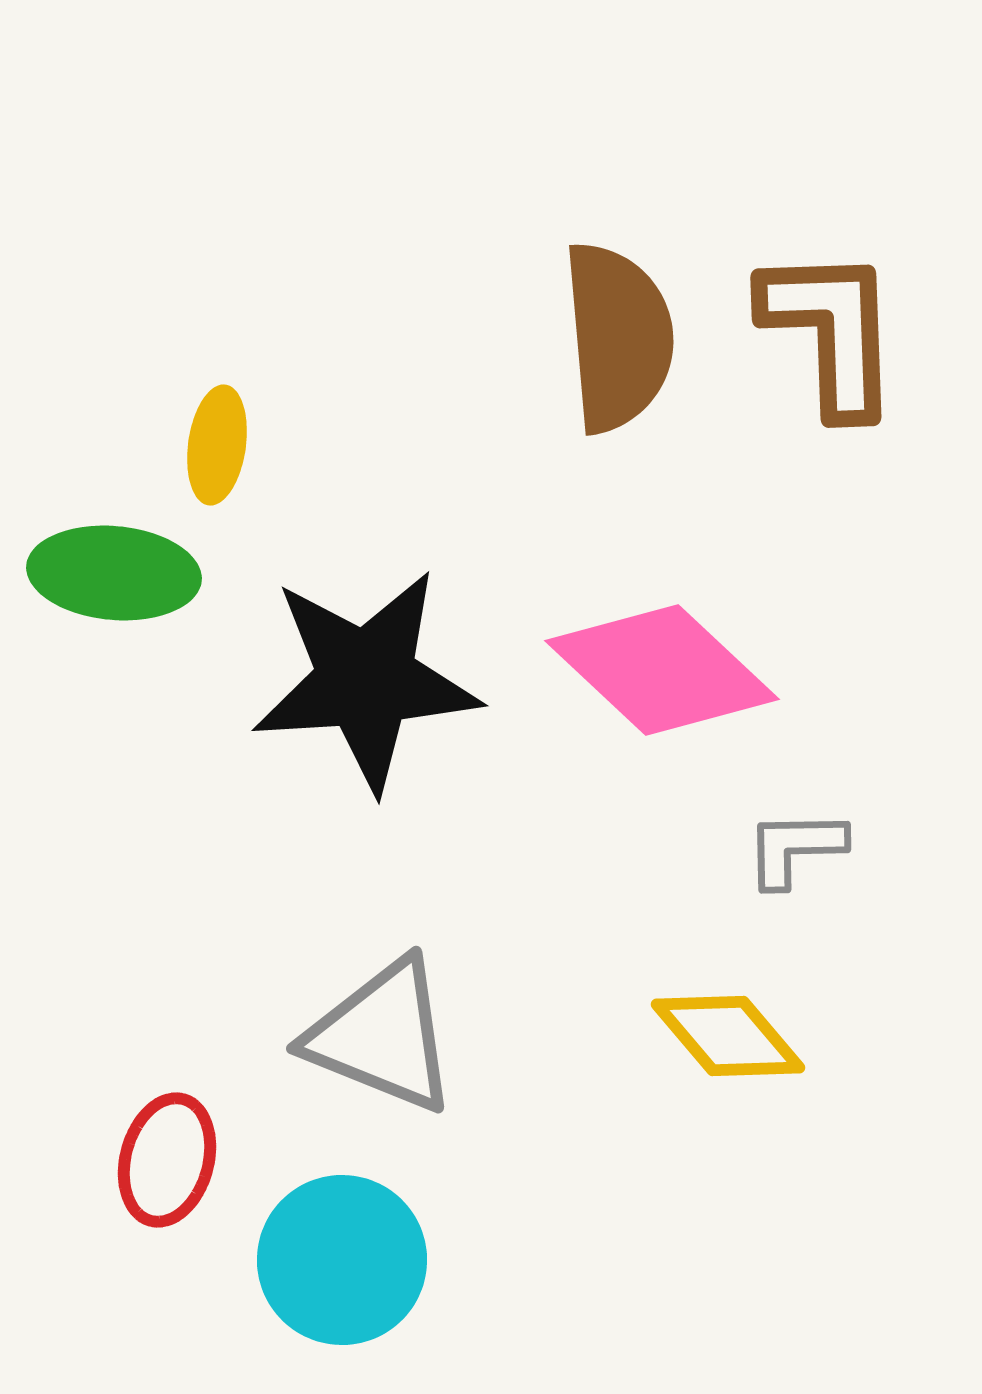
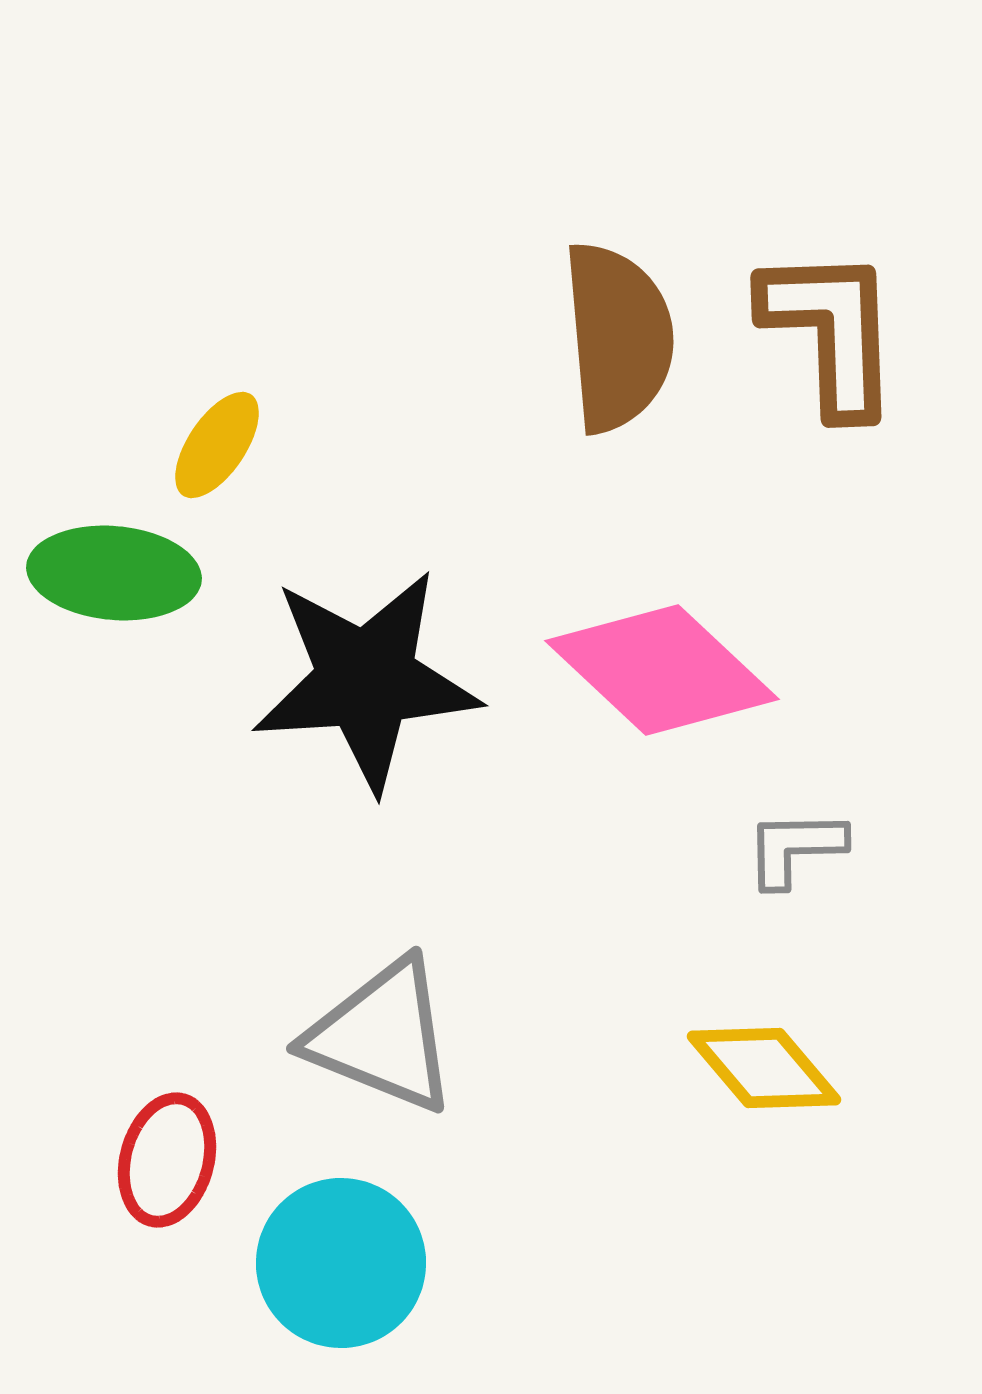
yellow ellipse: rotated 26 degrees clockwise
yellow diamond: moved 36 px right, 32 px down
cyan circle: moved 1 px left, 3 px down
